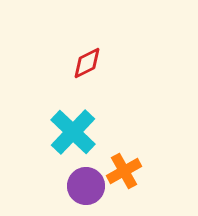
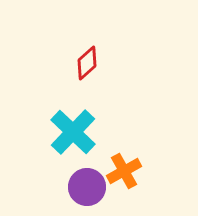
red diamond: rotated 16 degrees counterclockwise
purple circle: moved 1 px right, 1 px down
